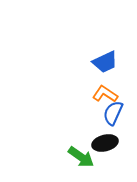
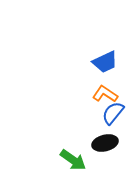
blue semicircle: rotated 15 degrees clockwise
green arrow: moved 8 px left, 3 px down
